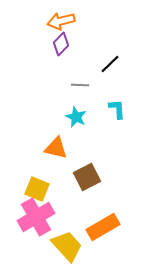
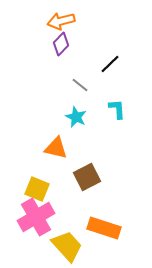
gray line: rotated 36 degrees clockwise
orange rectangle: moved 1 px right, 1 px down; rotated 48 degrees clockwise
